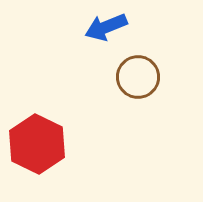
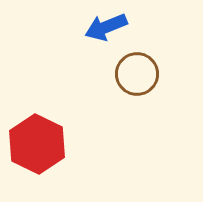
brown circle: moved 1 px left, 3 px up
